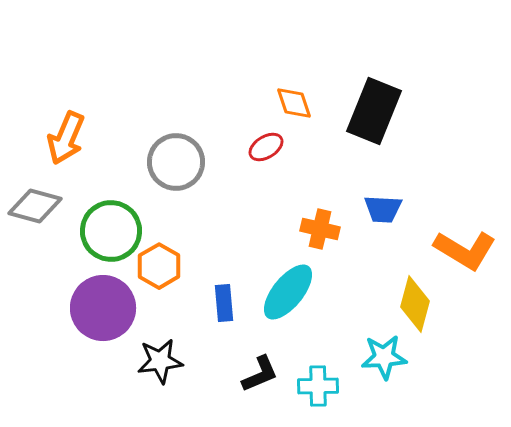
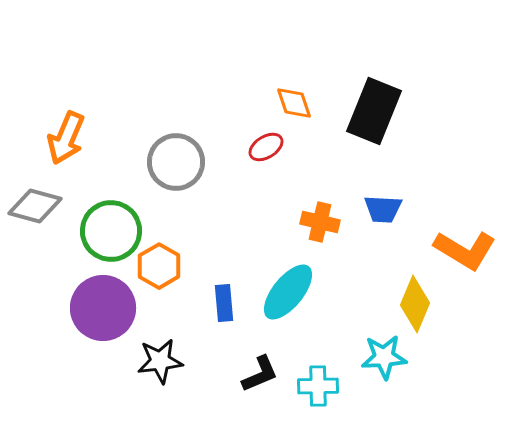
orange cross: moved 7 px up
yellow diamond: rotated 8 degrees clockwise
